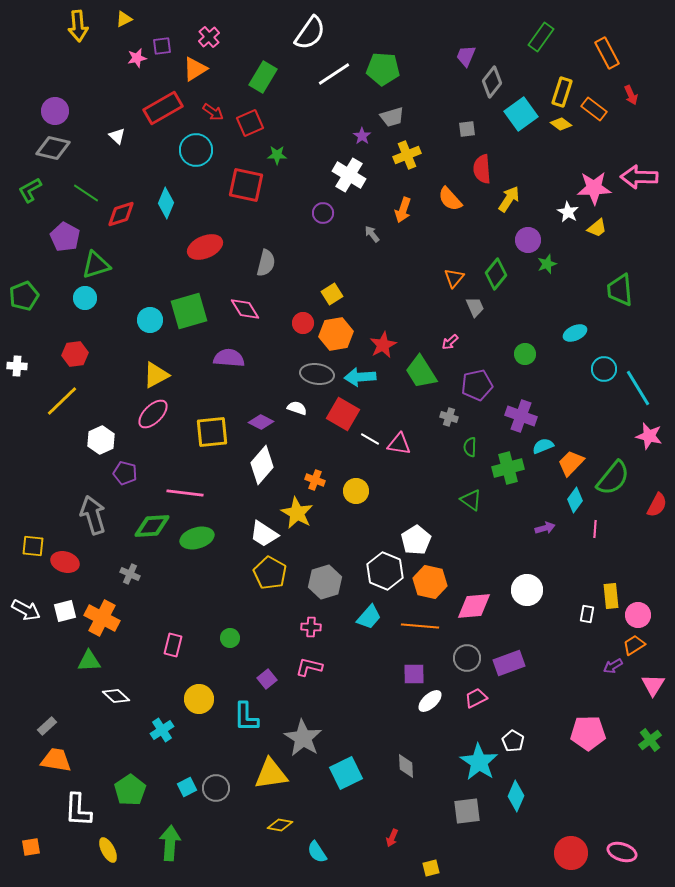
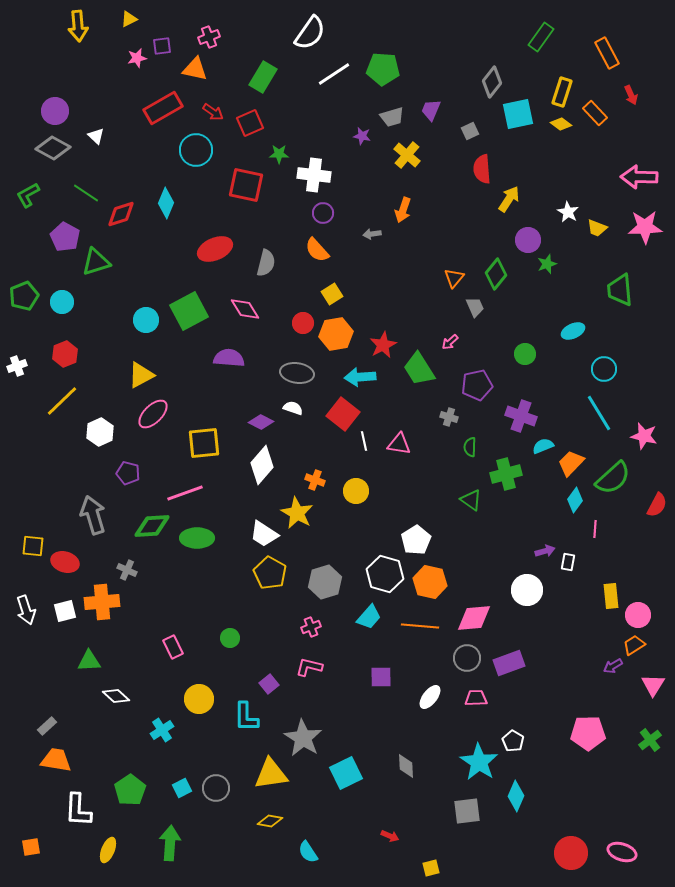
yellow triangle at (124, 19): moved 5 px right
pink cross at (209, 37): rotated 20 degrees clockwise
purple trapezoid at (466, 56): moved 35 px left, 54 px down
orange triangle at (195, 69): rotated 44 degrees clockwise
orange rectangle at (594, 109): moved 1 px right, 4 px down; rotated 10 degrees clockwise
cyan square at (521, 114): moved 3 px left; rotated 24 degrees clockwise
gray square at (467, 129): moved 3 px right, 2 px down; rotated 18 degrees counterclockwise
white triangle at (117, 136): moved 21 px left
purple star at (362, 136): rotated 24 degrees counterclockwise
gray diamond at (53, 148): rotated 16 degrees clockwise
green star at (277, 155): moved 2 px right, 1 px up
yellow cross at (407, 155): rotated 28 degrees counterclockwise
white cross at (349, 175): moved 35 px left; rotated 24 degrees counterclockwise
pink star at (594, 188): moved 51 px right, 39 px down
green L-shape at (30, 190): moved 2 px left, 5 px down
orange semicircle at (450, 199): moved 133 px left, 51 px down
yellow trapezoid at (597, 228): rotated 60 degrees clockwise
gray arrow at (372, 234): rotated 60 degrees counterclockwise
red ellipse at (205, 247): moved 10 px right, 2 px down
green triangle at (96, 265): moved 3 px up
cyan circle at (85, 298): moved 23 px left, 4 px down
green square at (189, 311): rotated 12 degrees counterclockwise
cyan circle at (150, 320): moved 4 px left
cyan ellipse at (575, 333): moved 2 px left, 2 px up
red hexagon at (75, 354): moved 10 px left; rotated 15 degrees counterclockwise
white cross at (17, 366): rotated 24 degrees counterclockwise
green trapezoid at (421, 372): moved 2 px left, 3 px up
gray ellipse at (317, 374): moved 20 px left, 1 px up
yellow triangle at (156, 375): moved 15 px left
cyan line at (638, 388): moved 39 px left, 25 px down
white semicircle at (297, 408): moved 4 px left
red square at (343, 414): rotated 8 degrees clockwise
yellow square at (212, 432): moved 8 px left, 11 px down
pink star at (649, 436): moved 5 px left
white line at (370, 439): moved 6 px left, 2 px down; rotated 48 degrees clockwise
white hexagon at (101, 440): moved 1 px left, 8 px up
green cross at (508, 468): moved 2 px left, 6 px down
purple pentagon at (125, 473): moved 3 px right
green semicircle at (613, 478): rotated 9 degrees clockwise
pink line at (185, 493): rotated 27 degrees counterclockwise
purple arrow at (545, 528): moved 23 px down
green ellipse at (197, 538): rotated 16 degrees clockwise
white hexagon at (385, 571): moved 3 px down; rotated 6 degrees counterclockwise
gray cross at (130, 574): moved 3 px left, 4 px up
pink diamond at (474, 606): moved 12 px down
white arrow at (26, 610): rotated 44 degrees clockwise
white rectangle at (587, 614): moved 19 px left, 52 px up
orange cross at (102, 618): moved 16 px up; rotated 32 degrees counterclockwise
pink cross at (311, 627): rotated 24 degrees counterclockwise
pink rectangle at (173, 645): moved 2 px down; rotated 40 degrees counterclockwise
purple square at (414, 674): moved 33 px left, 3 px down
purple square at (267, 679): moved 2 px right, 5 px down
pink trapezoid at (476, 698): rotated 25 degrees clockwise
white ellipse at (430, 701): moved 4 px up; rotated 10 degrees counterclockwise
cyan square at (187, 787): moved 5 px left, 1 px down
yellow diamond at (280, 825): moved 10 px left, 4 px up
red arrow at (392, 838): moved 2 px left, 2 px up; rotated 90 degrees counterclockwise
yellow ellipse at (108, 850): rotated 50 degrees clockwise
cyan semicircle at (317, 852): moved 9 px left
